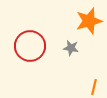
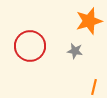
gray star: moved 4 px right, 3 px down
